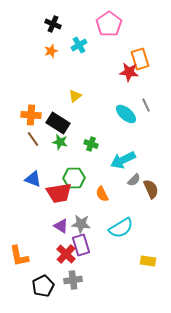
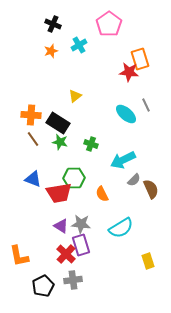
yellow rectangle: rotated 63 degrees clockwise
